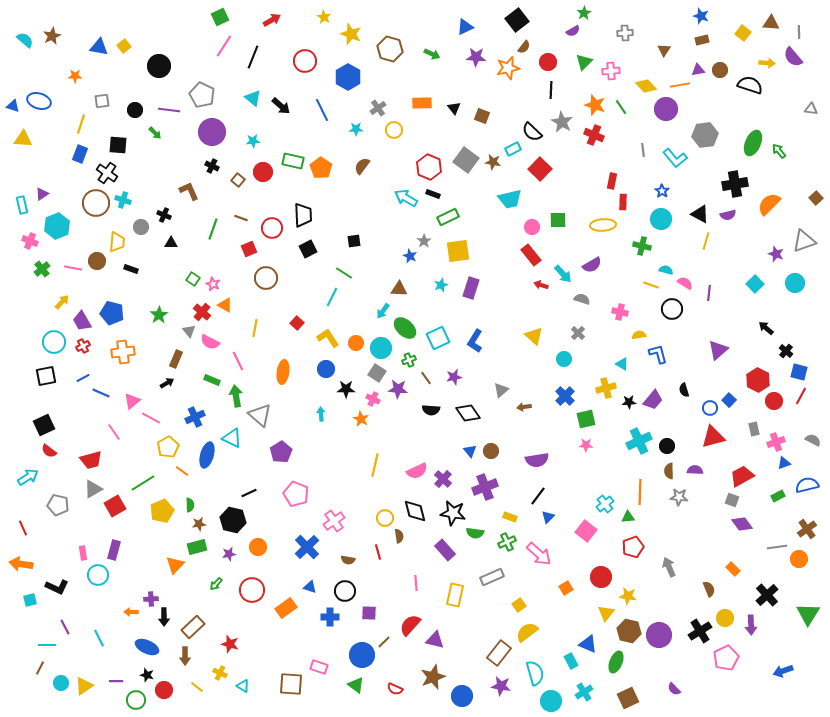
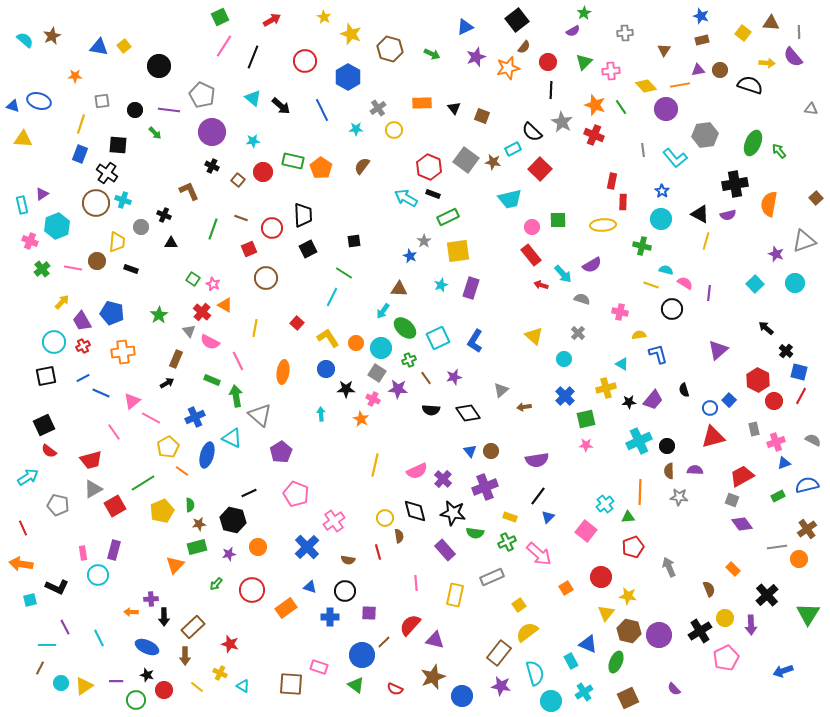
purple star at (476, 57): rotated 24 degrees counterclockwise
orange semicircle at (769, 204): rotated 35 degrees counterclockwise
